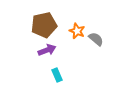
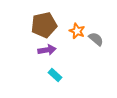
purple arrow: rotated 12 degrees clockwise
cyan rectangle: moved 2 px left; rotated 24 degrees counterclockwise
